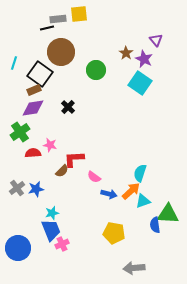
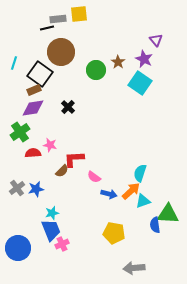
brown star: moved 8 px left, 9 px down
